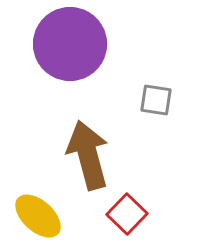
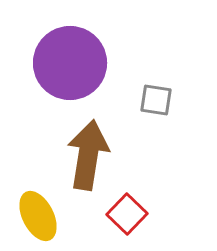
purple circle: moved 19 px down
brown arrow: rotated 24 degrees clockwise
yellow ellipse: rotated 21 degrees clockwise
